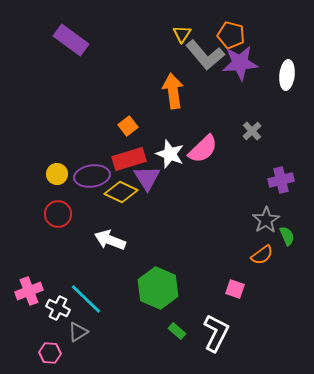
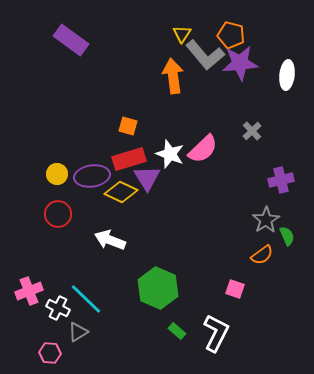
orange arrow: moved 15 px up
orange square: rotated 36 degrees counterclockwise
